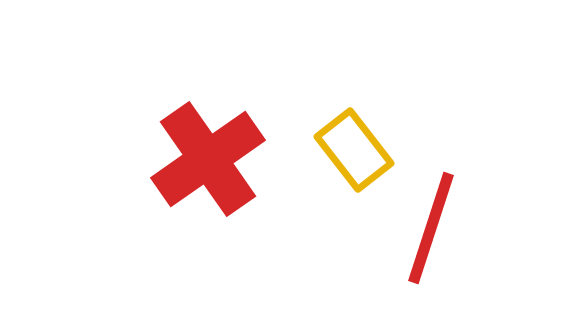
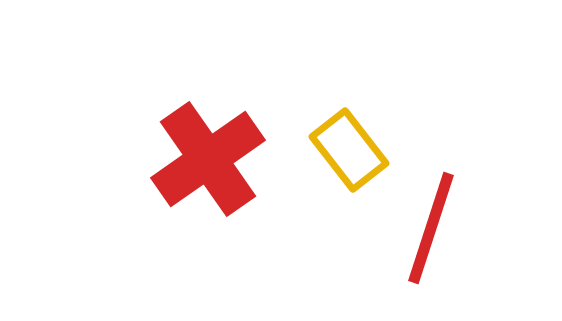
yellow rectangle: moved 5 px left
